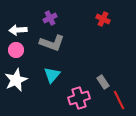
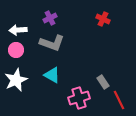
cyan triangle: rotated 42 degrees counterclockwise
